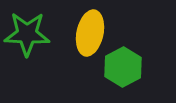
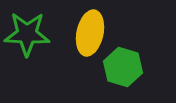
green hexagon: rotated 15 degrees counterclockwise
